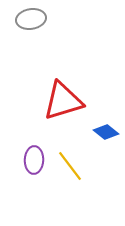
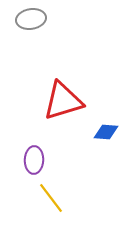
blue diamond: rotated 35 degrees counterclockwise
yellow line: moved 19 px left, 32 px down
